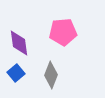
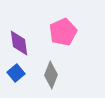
pink pentagon: rotated 20 degrees counterclockwise
